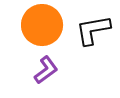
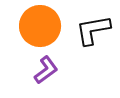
orange circle: moved 2 px left, 1 px down
